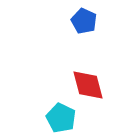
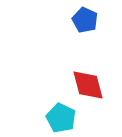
blue pentagon: moved 1 px right, 1 px up
